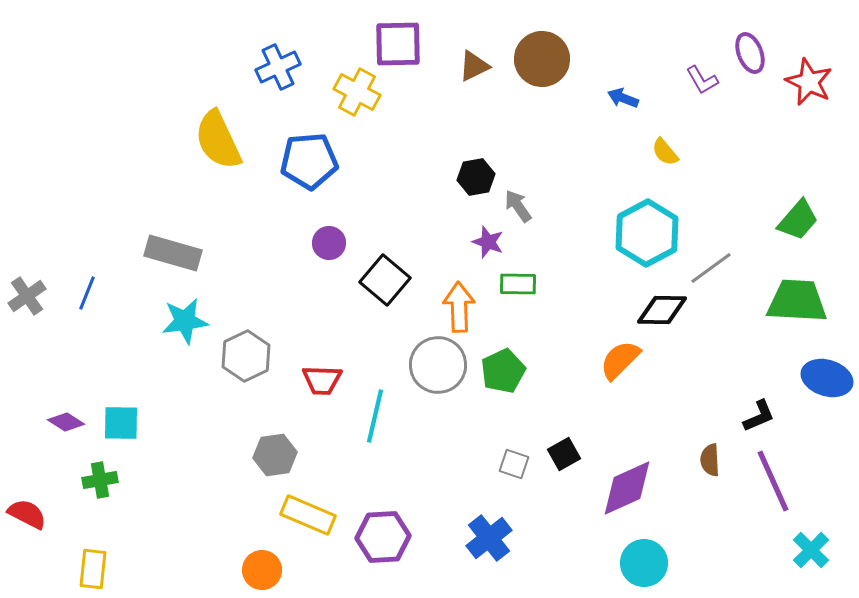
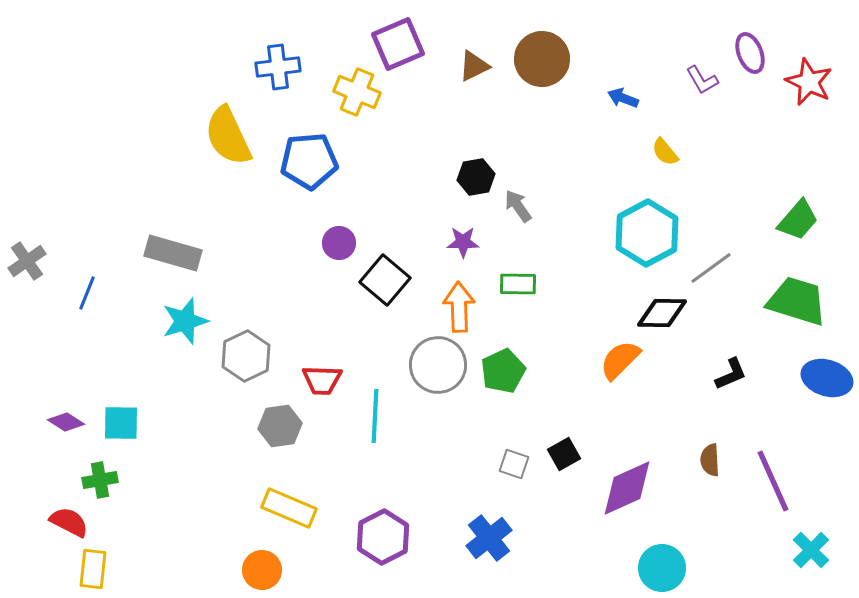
purple square at (398, 44): rotated 22 degrees counterclockwise
blue cross at (278, 67): rotated 18 degrees clockwise
yellow cross at (357, 92): rotated 6 degrees counterclockwise
yellow semicircle at (218, 140): moved 10 px right, 4 px up
purple star at (488, 242): moved 25 px left; rotated 20 degrees counterclockwise
purple circle at (329, 243): moved 10 px right
gray cross at (27, 296): moved 35 px up
green trapezoid at (797, 301): rotated 14 degrees clockwise
black diamond at (662, 310): moved 3 px down
cyan star at (185, 321): rotated 9 degrees counterclockwise
cyan line at (375, 416): rotated 10 degrees counterclockwise
black L-shape at (759, 416): moved 28 px left, 42 px up
gray hexagon at (275, 455): moved 5 px right, 29 px up
red semicircle at (27, 514): moved 42 px right, 8 px down
yellow rectangle at (308, 515): moved 19 px left, 7 px up
purple hexagon at (383, 537): rotated 24 degrees counterclockwise
cyan circle at (644, 563): moved 18 px right, 5 px down
